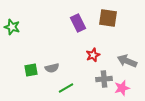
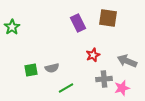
green star: rotated 21 degrees clockwise
